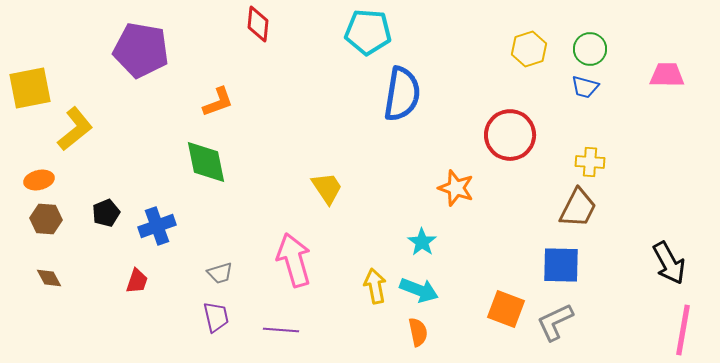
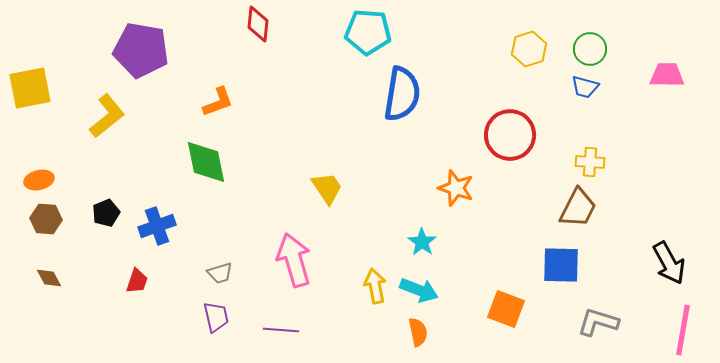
yellow L-shape: moved 32 px right, 13 px up
gray L-shape: moved 43 px right; rotated 42 degrees clockwise
